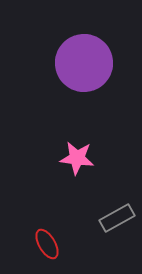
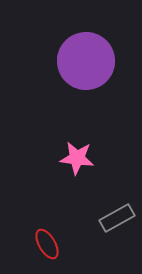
purple circle: moved 2 px right, 2 px up
